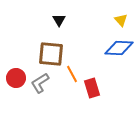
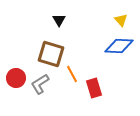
blue diamond: moved 2 px up
brown square: rotated 12 degrees clockwise
gray L-shape: moved 1 px down
red rectangle: moved 2 px right
